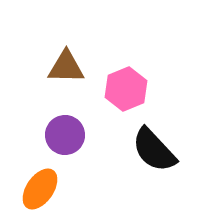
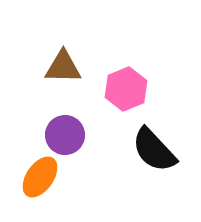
brown triangle: moved 3 px left
orange ellipse: moved 12 px up
